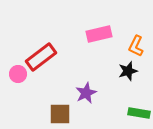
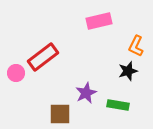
pink rectangle: moved 13 px up
red rectangle: moved 2 px right
pink circle: moved 2 px left, 1 px up
green rectangle: moved 21 px left, 8 px up
